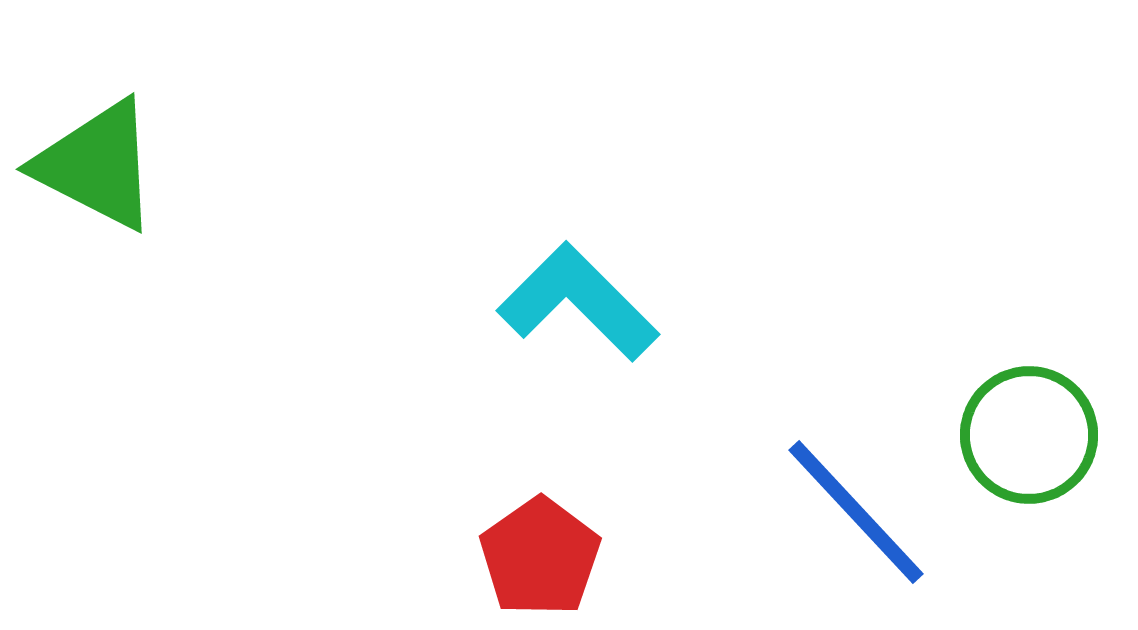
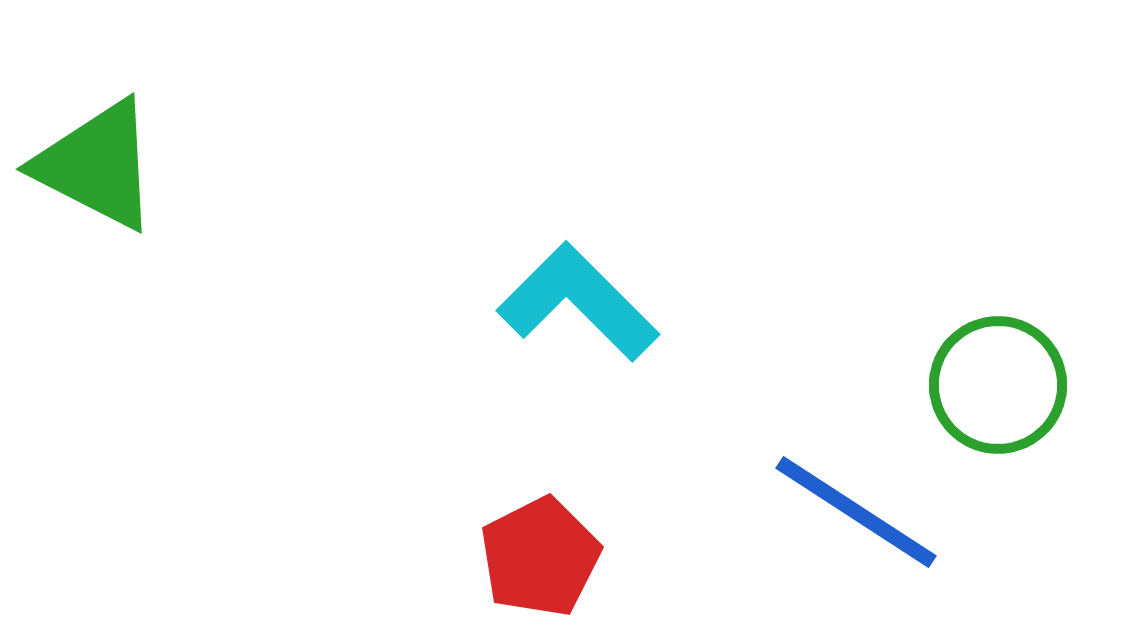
green circle: moved 31 px left, 50 px up
blue line: rotated 14 degrees counterclockwise
red pentagon: rotated 8 degrees clockwise
